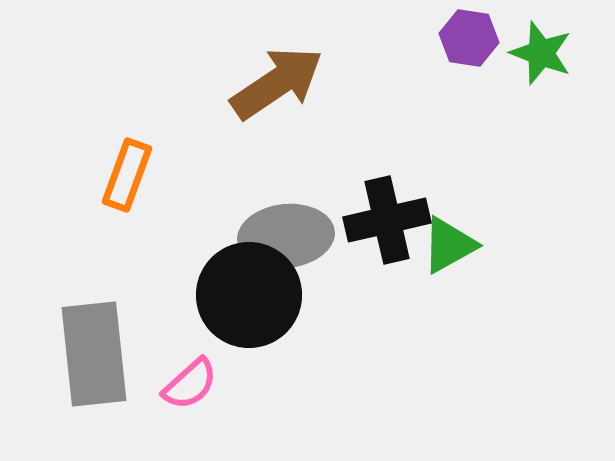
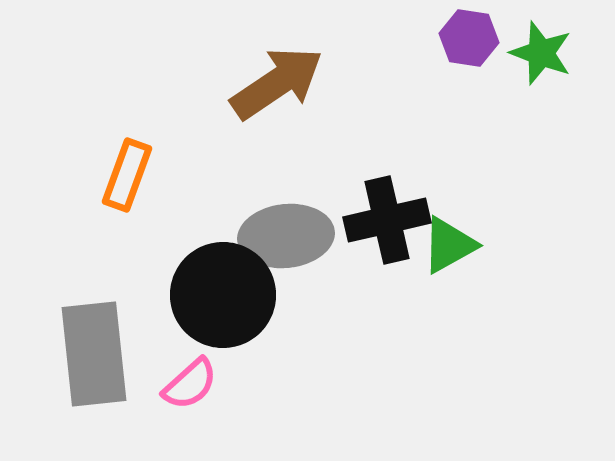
black circle: moved 26 px left
